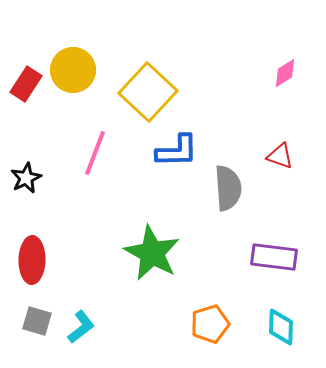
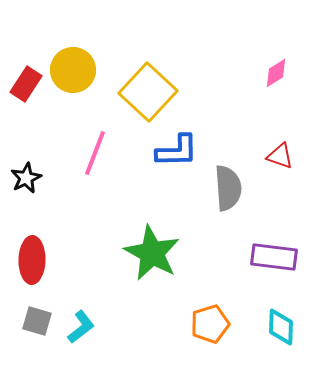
pink diamond: moved 9 px left
